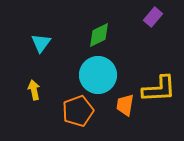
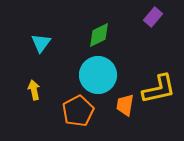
yellow L-shape: rotated 9 degrees counterclockwise
orange pentagon: rotated 8 degrees counterclockwise
